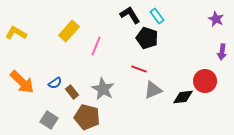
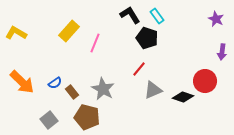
pink line: moved 1 px left, 3 px up
red line: rotated 70 degrees counterclockwise
black diamond: rotated 25 degrees clockwise
gray square: rotated 18 degrees clockwise
